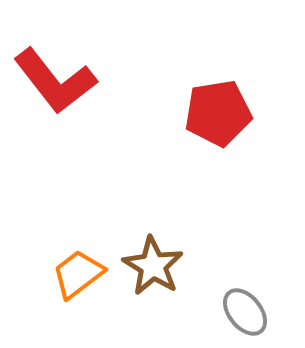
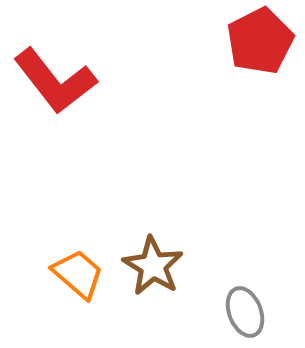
red pentagon: moved 42 px right, 72 px up; rotated 18 degrees counterclockwise
orange trapezoid: rotated 78 degrees clockwise
gray ellipse: rotated 18 degrees clockwise
